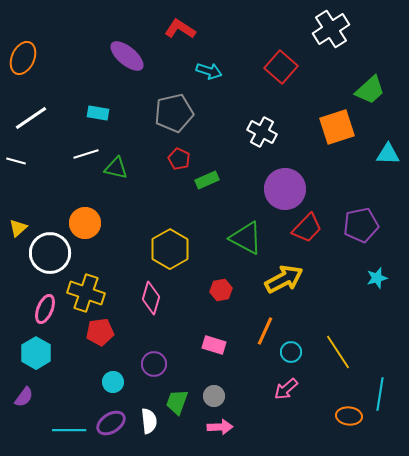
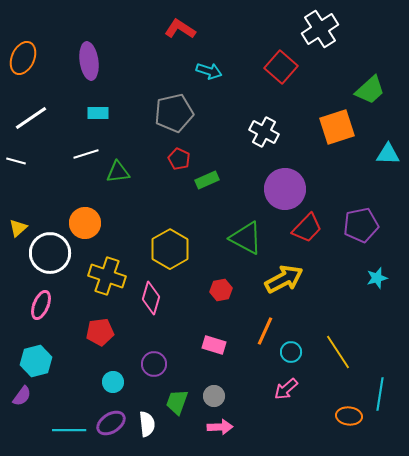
white cross at (331, 29): moved 11 px left
purple ellipse at (127, 56): moved 38 px left, 5 px down; rotated 42 degrees clockwise
cyan rectangle at (98, 113): rotated 10 degrees counterclockwise
white cross at (262, 132): moved 2 px right
green triangle at (116, 168): moved 2 px right, 4 px down; rotated 20 degrees counterclockwise
yellow cross at (86, 293): moved 21 px right, 17 px up
pink ellipse at (45, 309): moved 4 px left, 4 px up
cyan hexagon at (36, 353): moved 8 px down; rotated 16 degrees clockwise
purple semicircle at (24, 397): moved 2 px left, 1 px up
white semicircle at (149, 421): moved 2 px left, 3 px down
